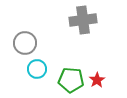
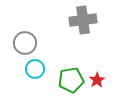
cyan circle: moved 2 px left
green pentagon: rotated 15 degrees counterclockwise
